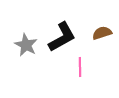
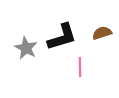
black L-shape: rotated 12 degrees clockwise
gray star: moved 3 px down
